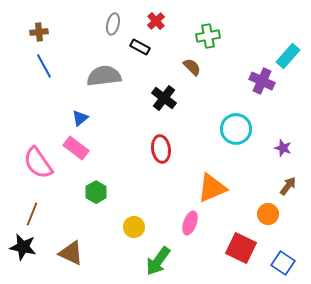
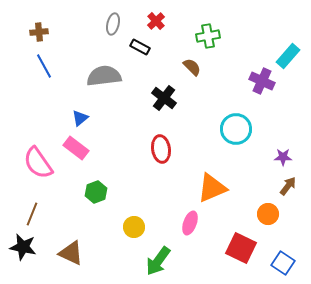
purple star: moved 9 px down; rotated 18 degrees counterclockwise
green hexagon: rotated 10 degrees clockwise
